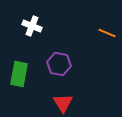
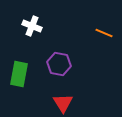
orange line: moved 3 px left
